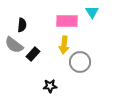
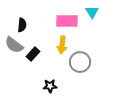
yellow arrow: moved 2 px left
